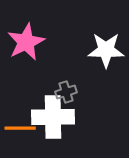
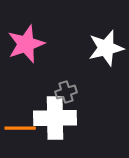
pink star: moved 2 px down; rotated 6 degrees clockwise
white star: moved 2 px up; rotated 15 degrees counterclockwise
white cross: moved 2 px right, 1 px down
